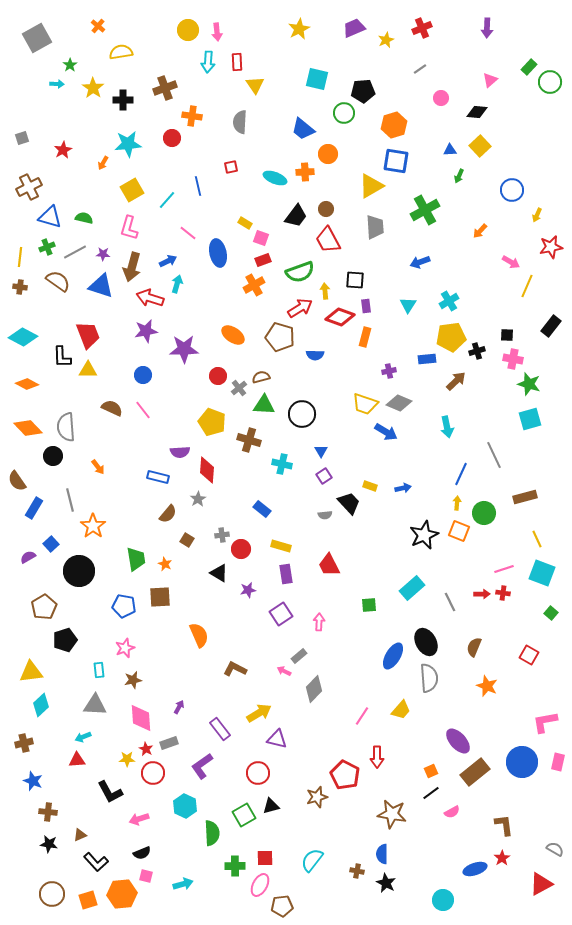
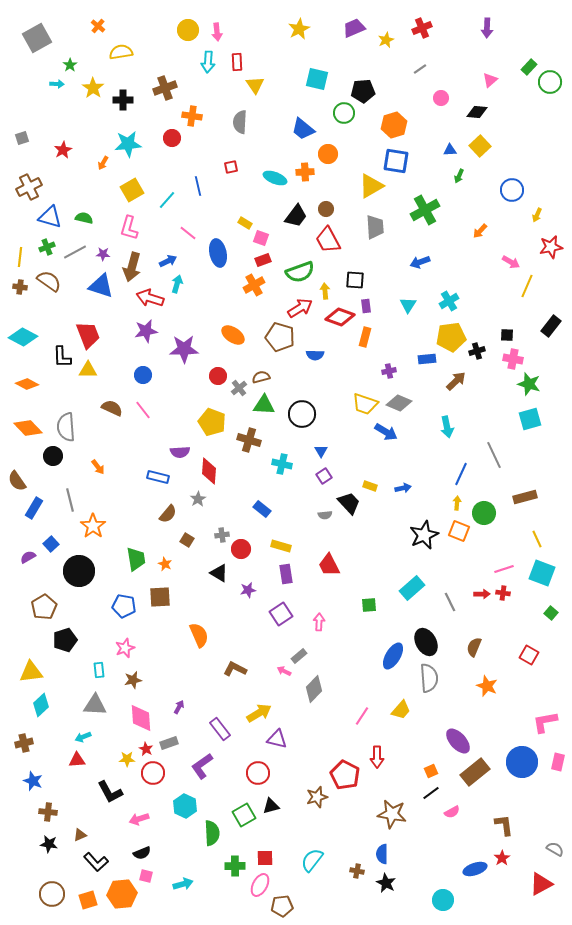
brown semicircle at (58, 281): moved 9 px left
red diamond at (207, 470): moved 2 px right, 1 px down
